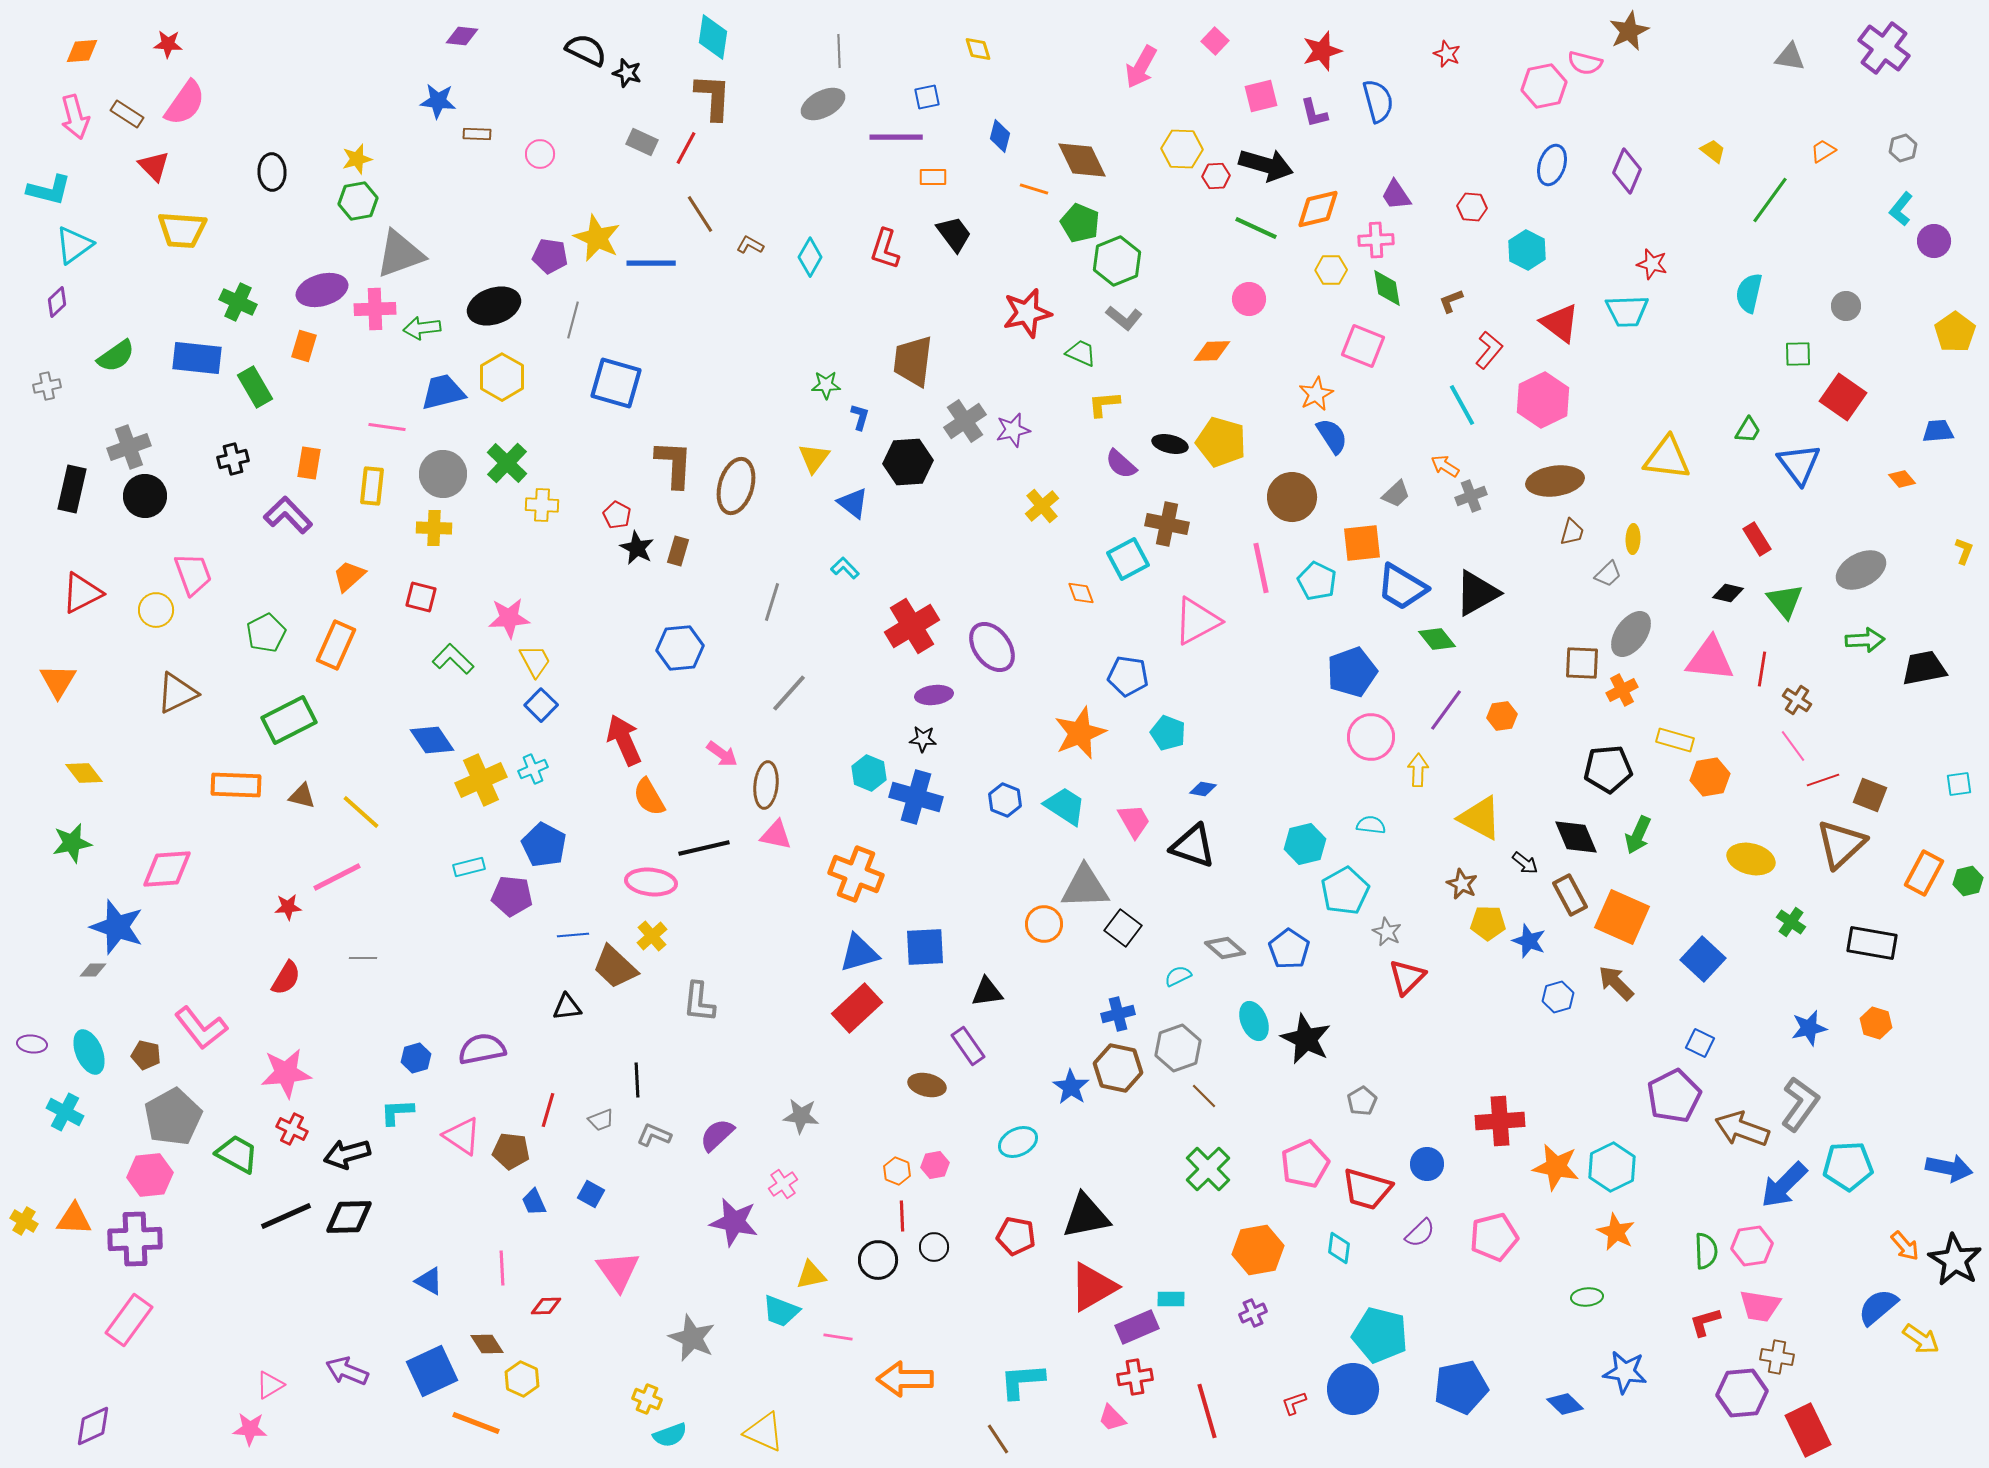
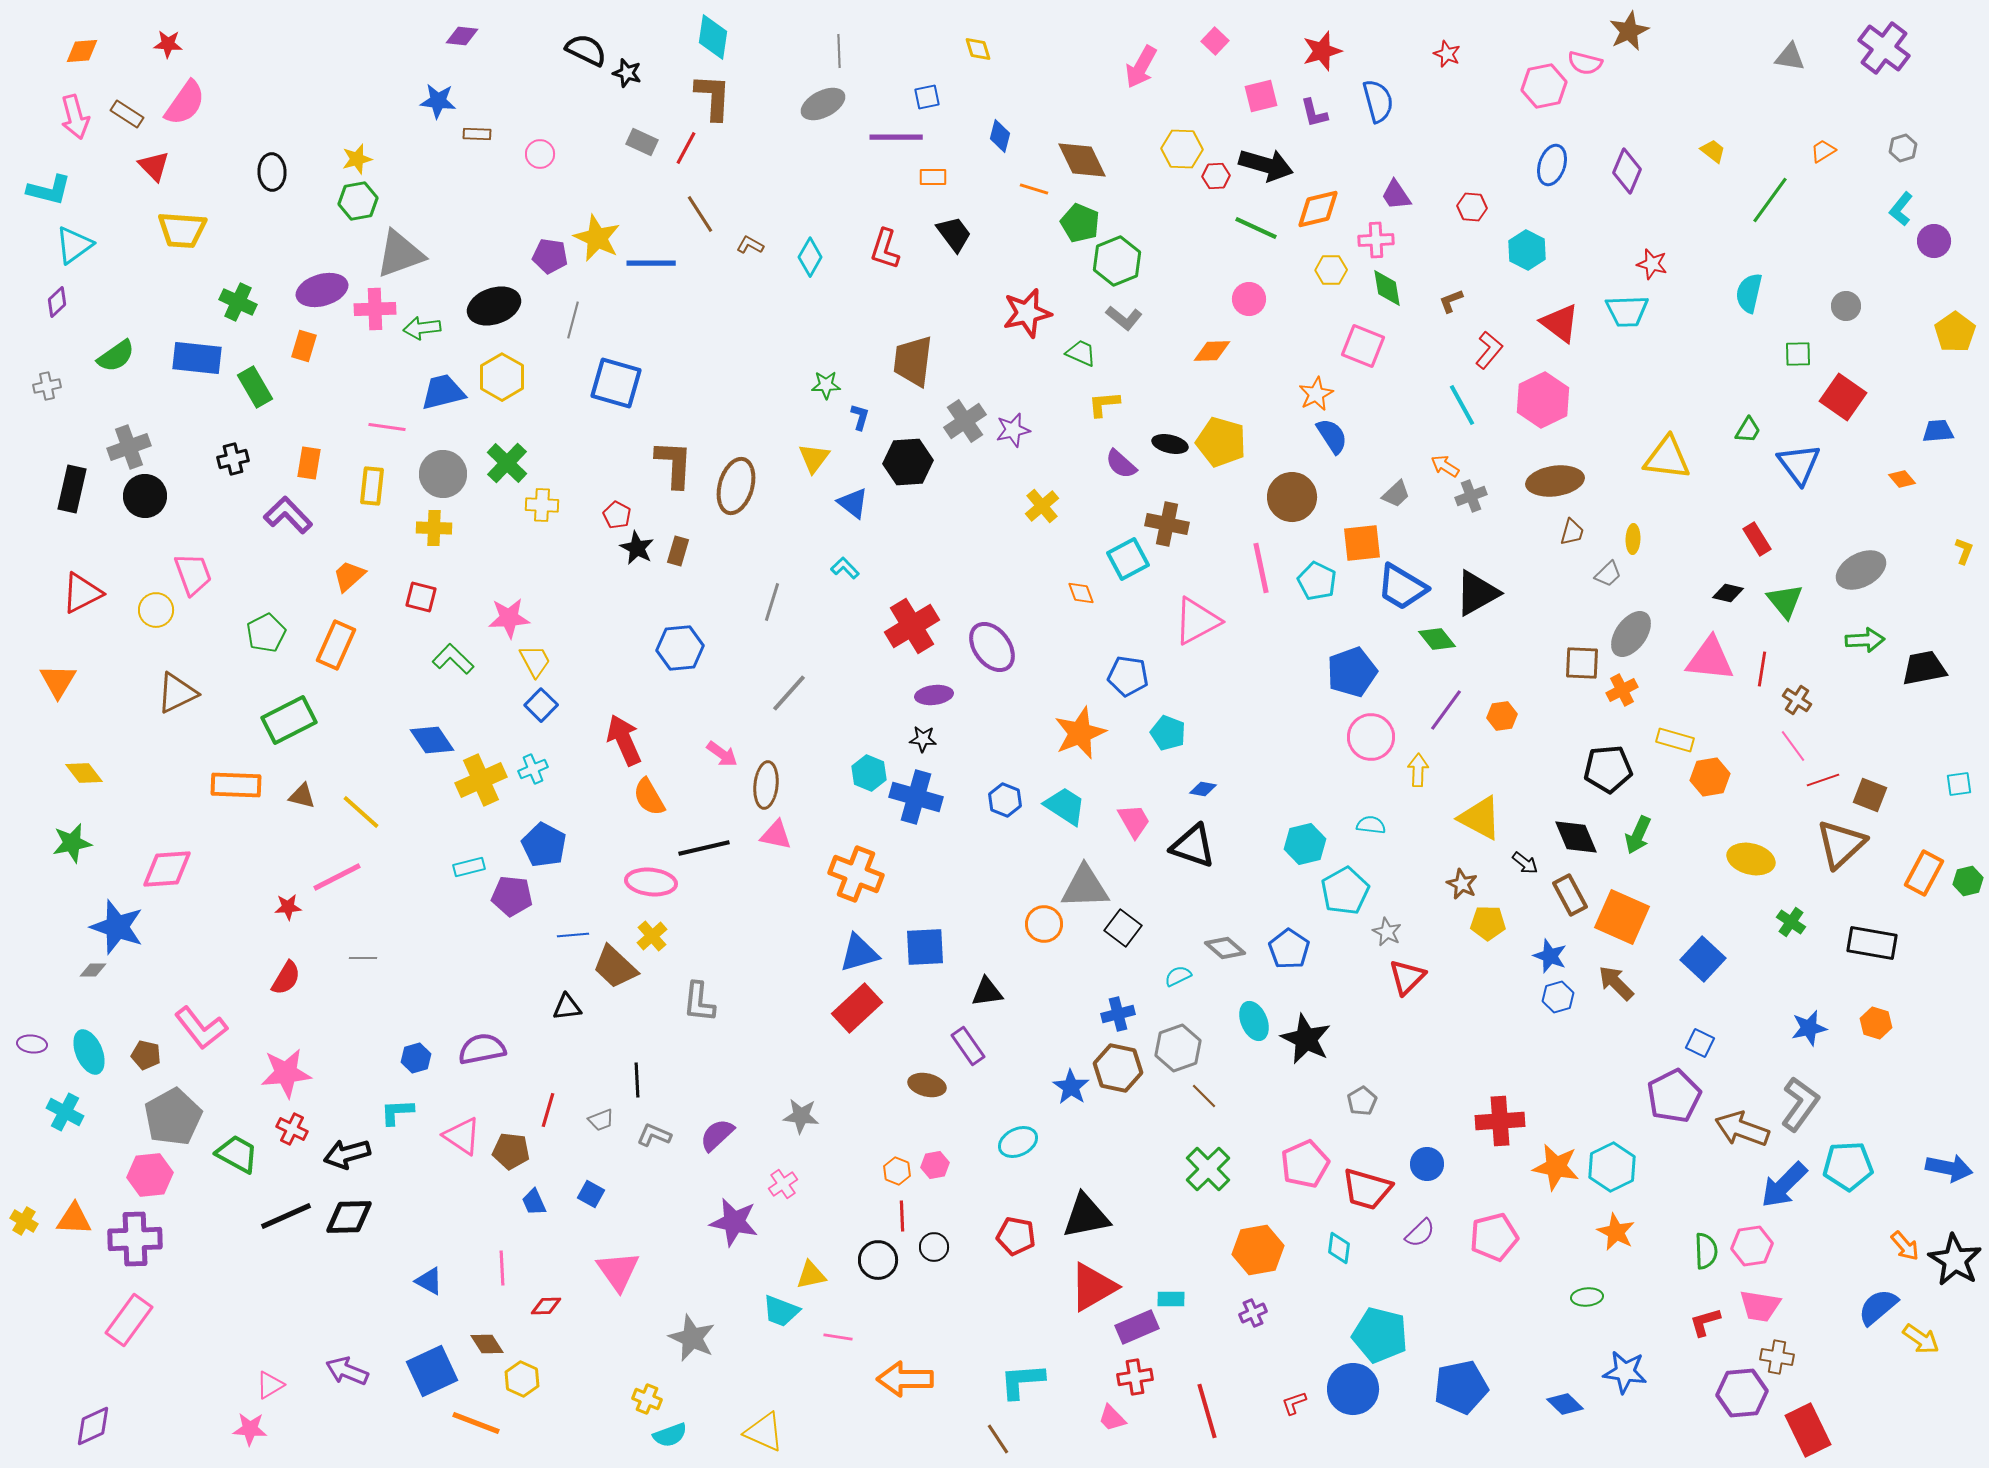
blue star at (1529, 941): moved 21 px right, 15 px down
